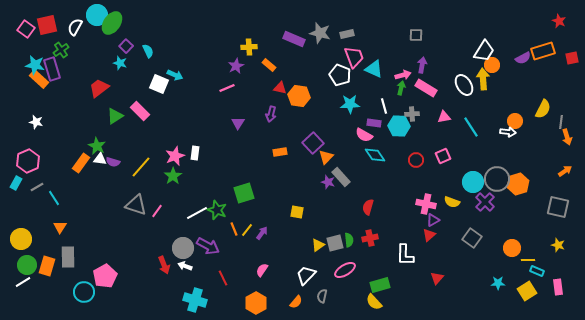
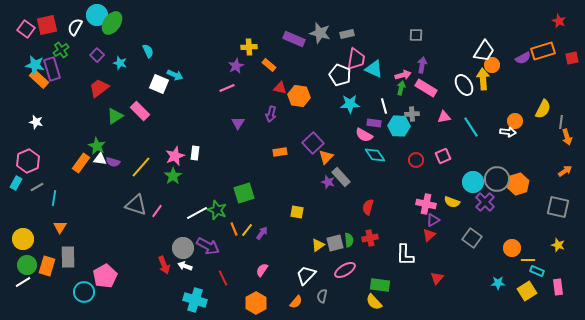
purple square at (126, 46): moved 29 px left, 9 px down
pink trapezoid at (354, 57): moved 2 px right, 2 px down; rotated 30 degrees clockwise
cyan line at (54, 198): rotated 42 degrees clockwise
yellow circle at (21, 239): moved 2 px right
green rectangle at (380, 285): rotated 24 degrees clockwise
